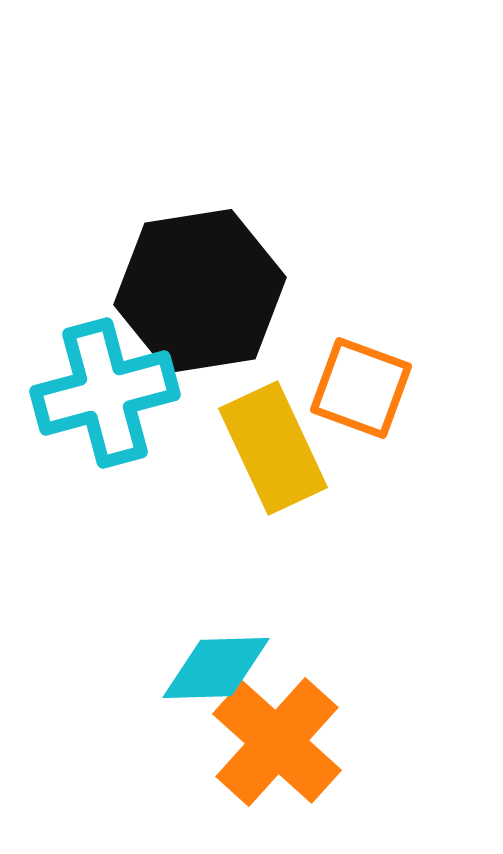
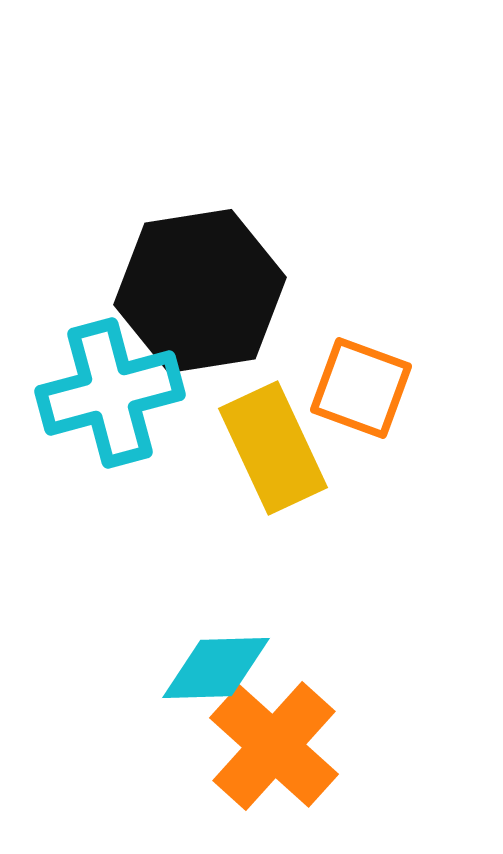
cyan cross: moved 5 px right
orange cross: moved 3 px left, 4 px down
